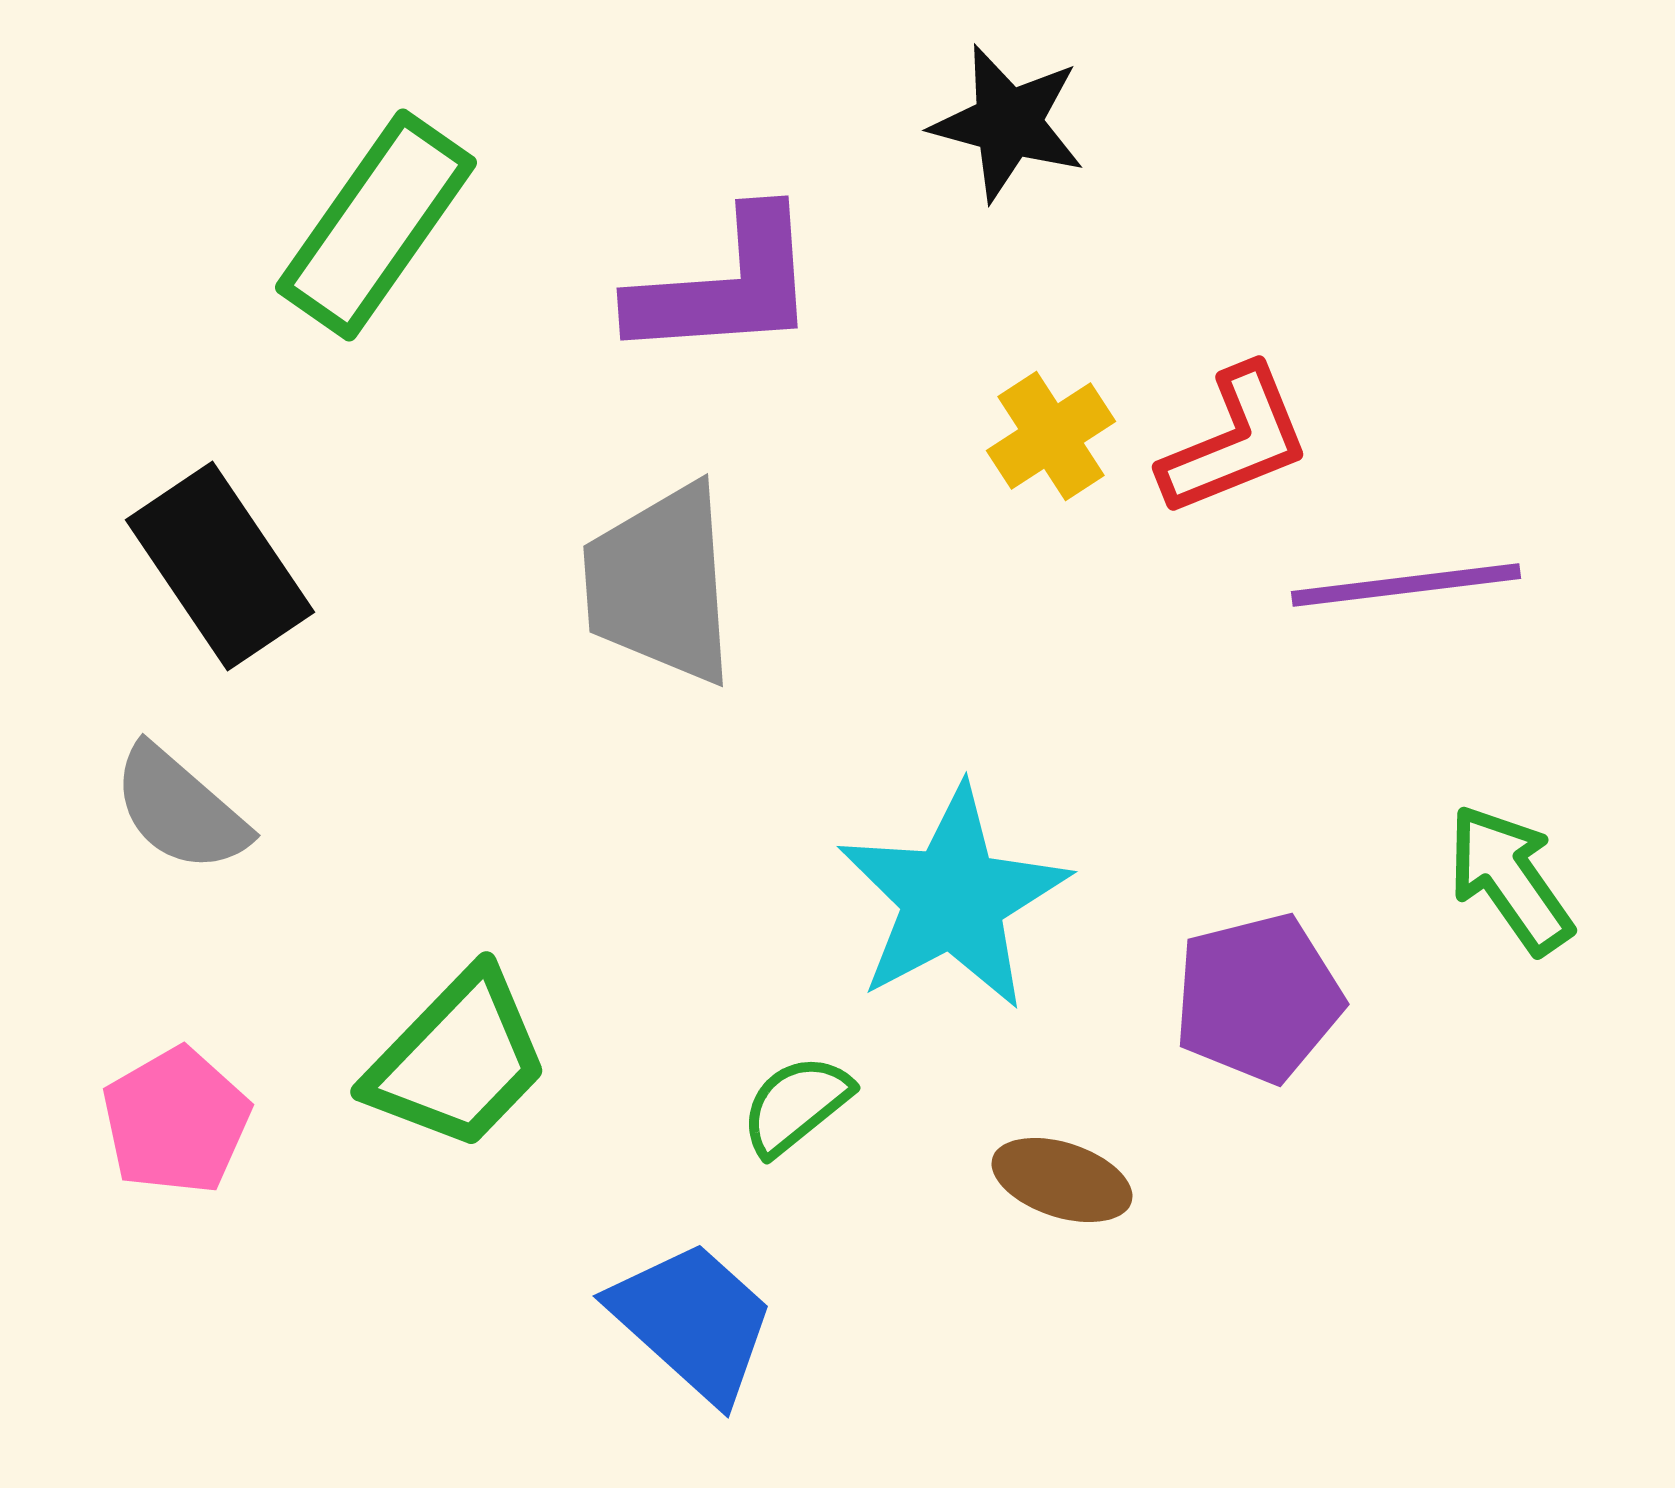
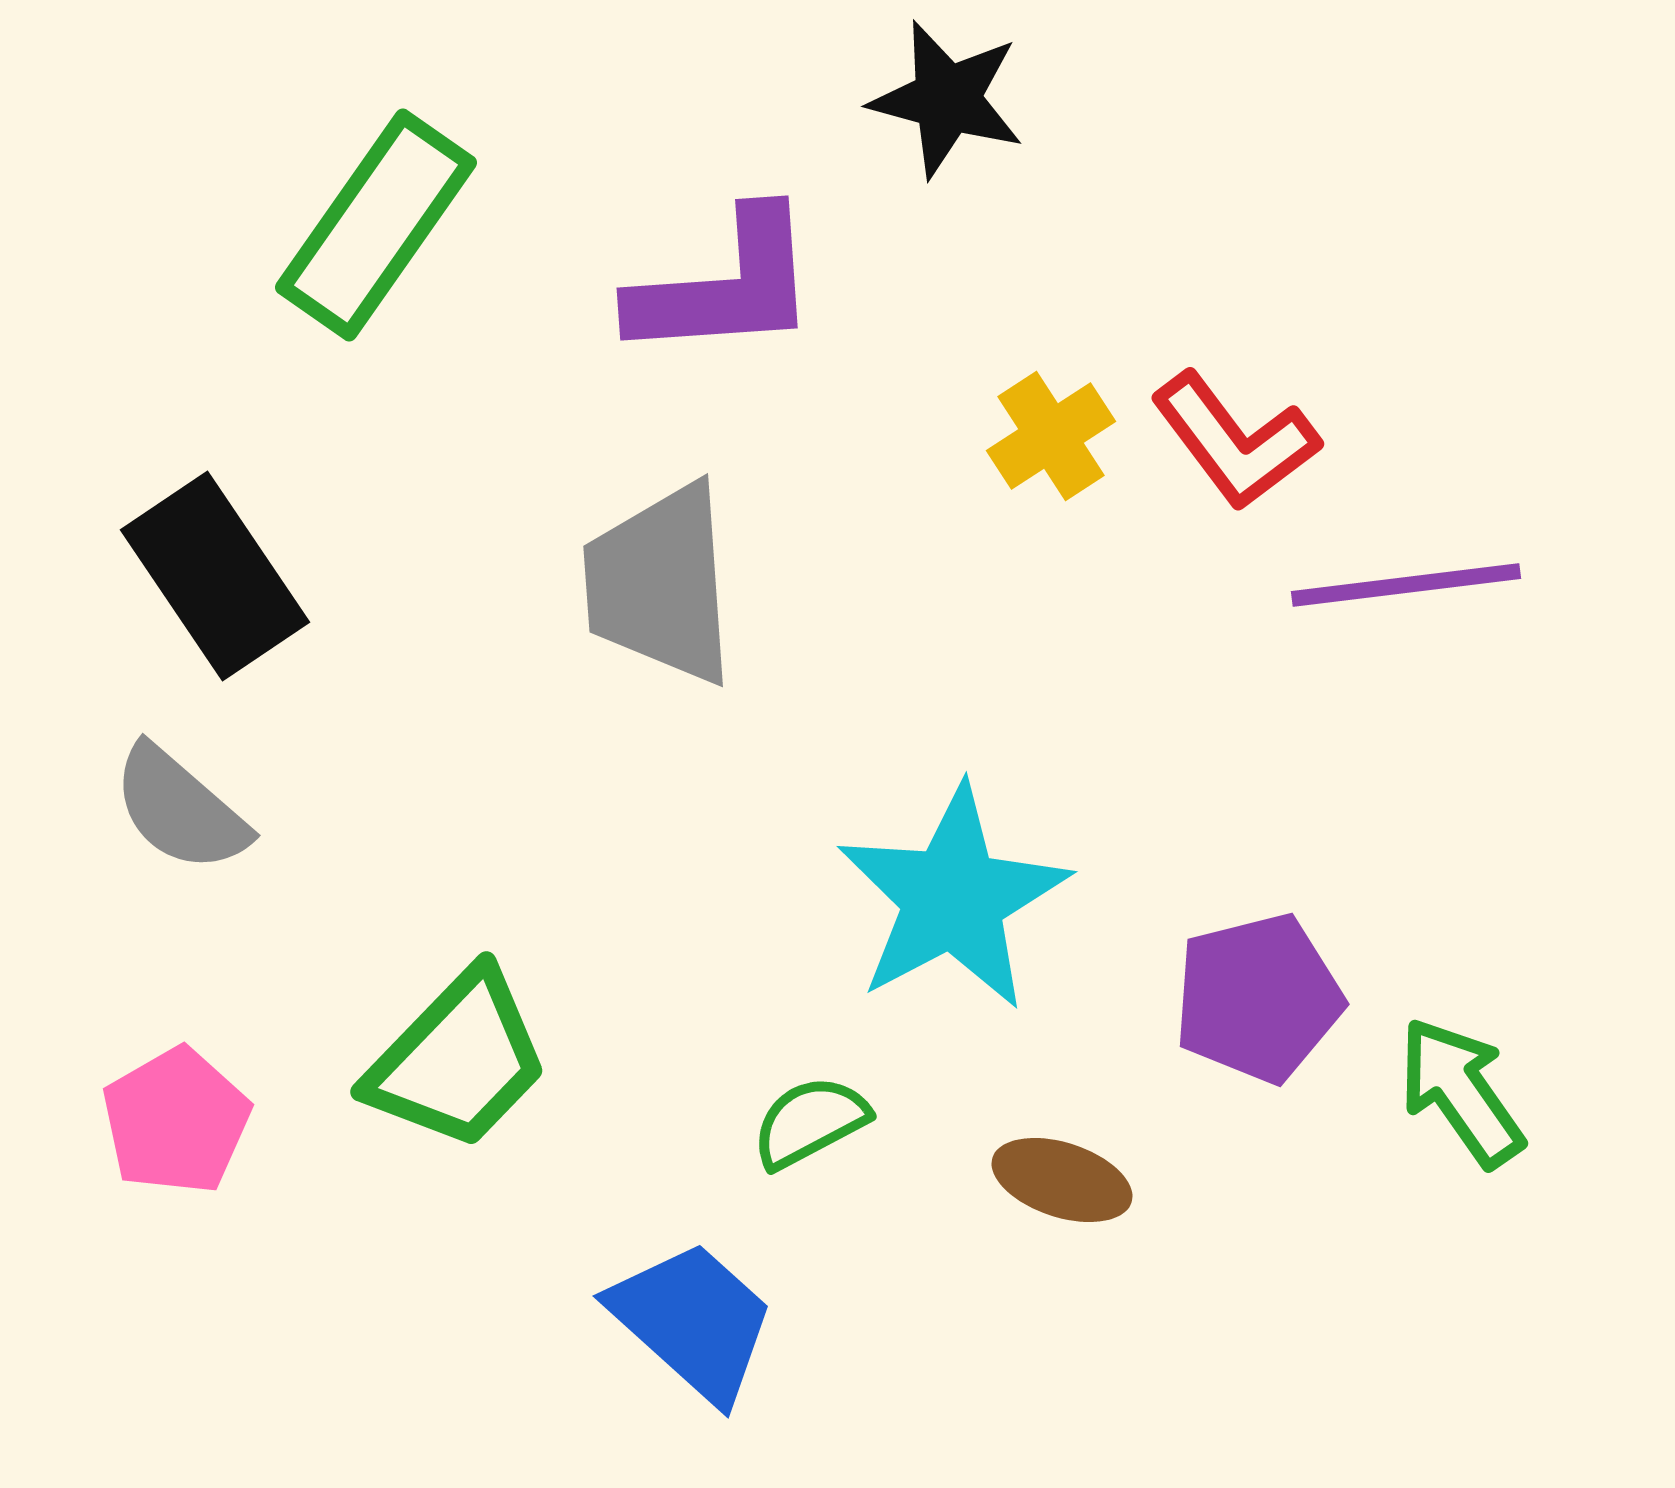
black star: moved 61 px left, 24 px up
red L-shape: rotated 75 degrees clockwise
black rectangle: moved 5 px left, 10 px down
green arrow: moved 49 px left, 213 px down
green semicircle: moved 14 px right, 17 px down; rotated 11 degrees clockwise
